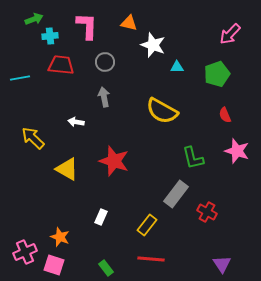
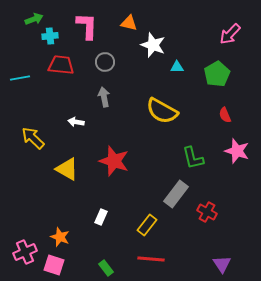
green pentagon: rotated 10 degrees counterclockwise
